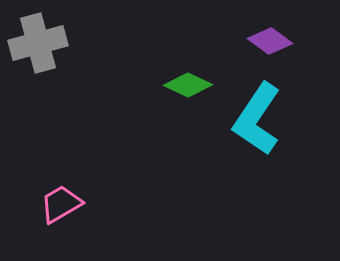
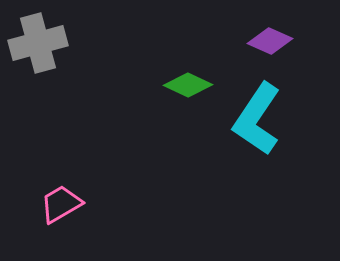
purple diamond: rotated 12 degrees counterclockwise
